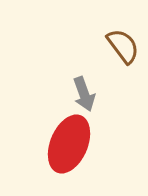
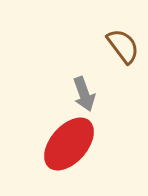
red ellipse: rotated 18 degrees clockwise
